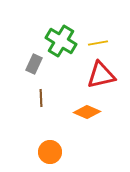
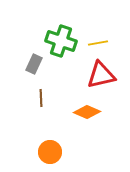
green cross: rotated 12 degrees counterclockwise
